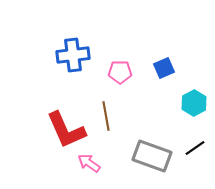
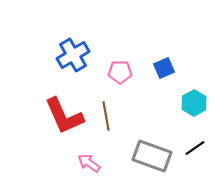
blue cross: rotated 24 degrees counterclockwise
red L-shape: moved 2 px left, 14 px up
